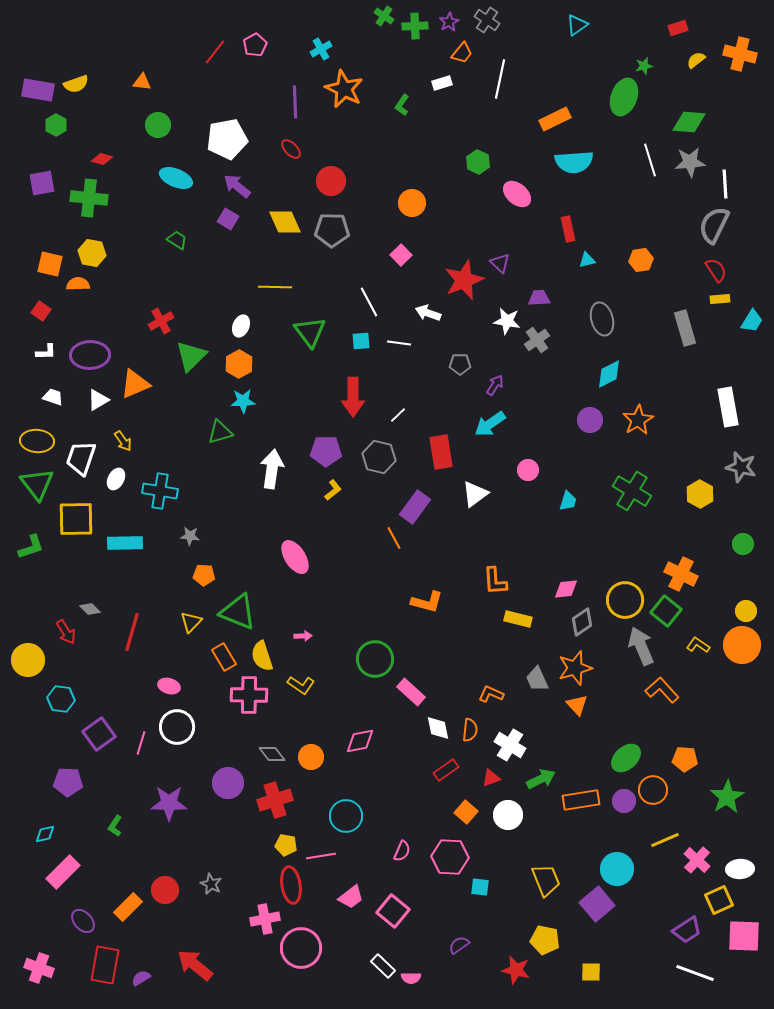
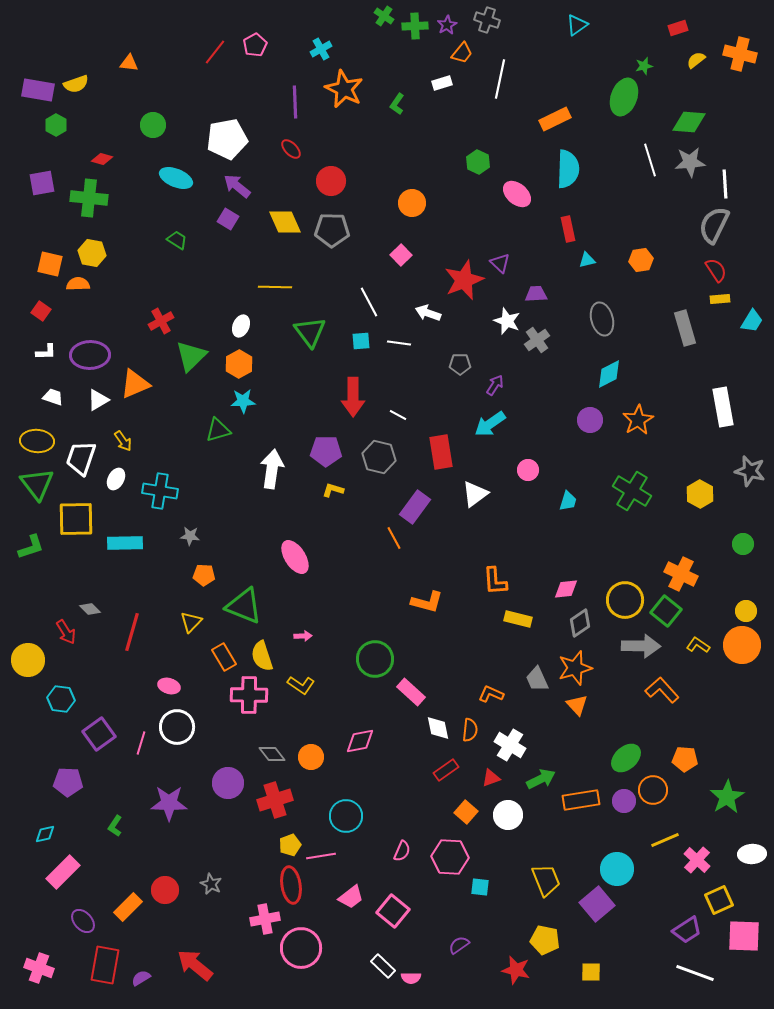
gray cross at (487, 20): rotated 15 degrees counterclockwise
purple star at (449, 22): moved 2 px left, 3 px down
orange triangle at (142, 82): moved 13 px left, 19 px up
green L-shape at (402, 105): moved 5 px left, 1 px up
green circle at (158, 125): moved 5 px left
cyan semicircle at (574, 162): moved 6 px left, 7 px down; rotated 84 degrees counterclockwise
purple trapezoid at (539, 298): moved 3 px left, 4 px up
white star at (507, 321): rotated 12 degrees clockwise
white rectangle at (728, 407): moved 5 px left
white line at (398, 415): rotated 72 degrees clockwise
green triangle at (220, 432): moved 2 px left, 2 px up
gray star at (741, 467): moved 9 px right, 4 px down
yellow L-shape at (333, 490): rotated 125 degrees counterclockwise
green triangle at (238, 612): moved 6 px right, 6 px up
gray diamond at (582, 622): moved 2 px left, 1 px down
gray arrow at (641, 646): rotated 114 degrees clockwise
yellow pentagon at (286, 845): moved 4 px right; rotated 30 degrees counterclockwise
white ellipse at (740, 869): moved 12 px right, 15 px up
